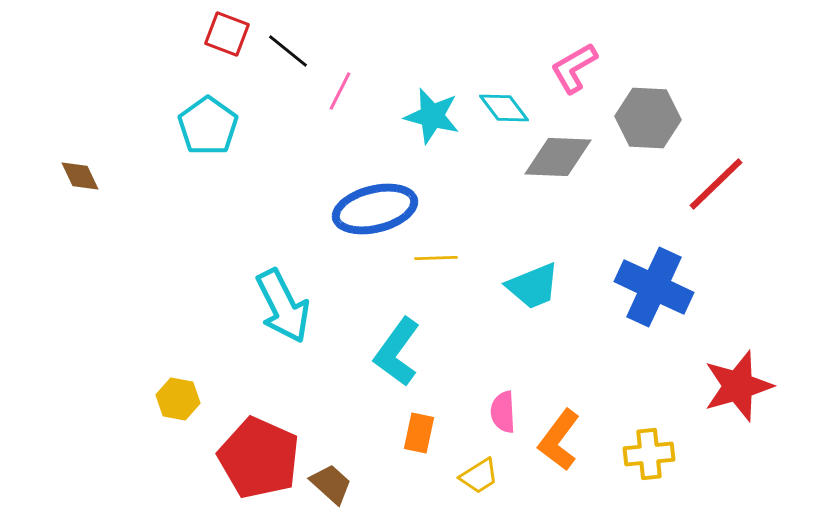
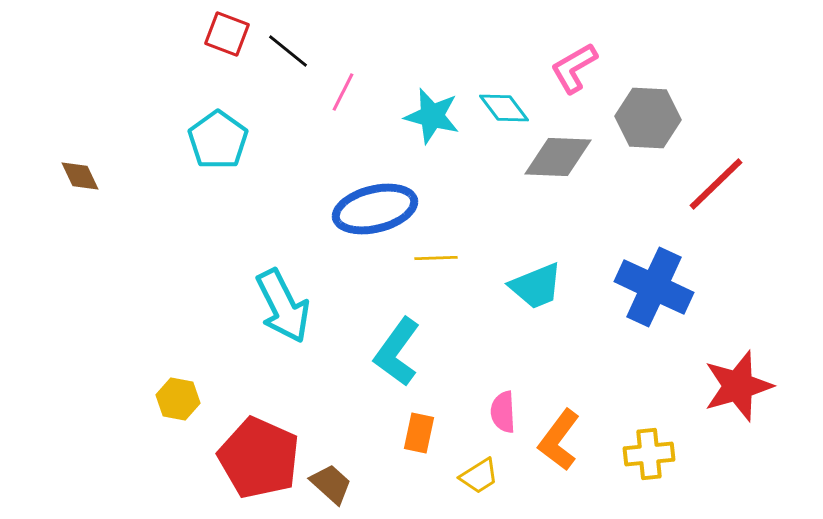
pink line: moved 3 px right, 1 px down
cyan pentagon: moved 10 px right, 14 px down
cyan trapezoid: moved 3 px right
